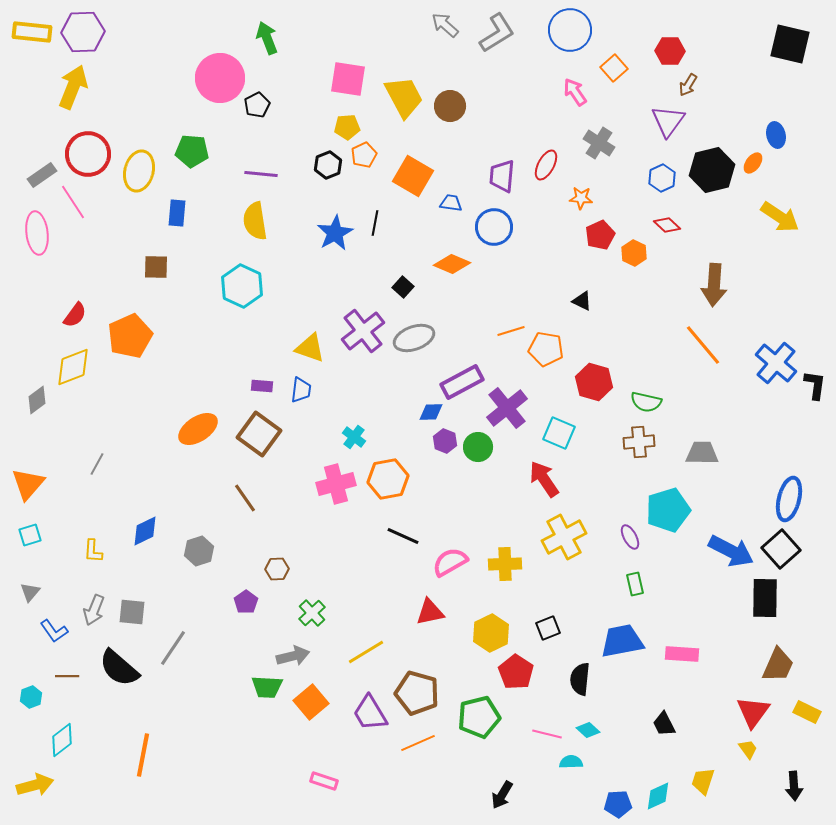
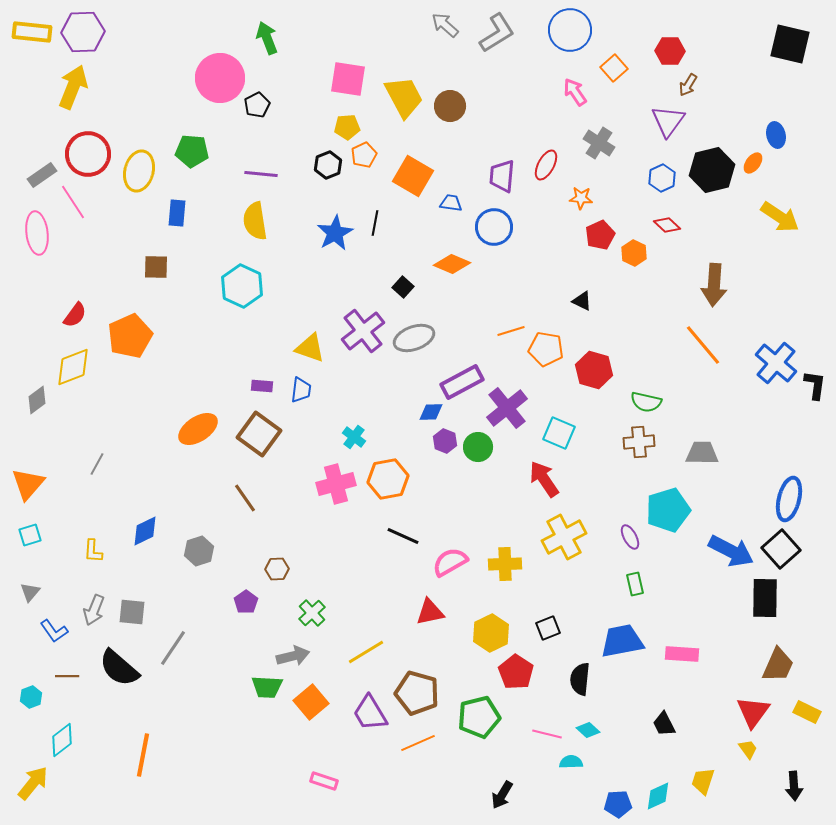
red hexagon at (594, 382): moved 12 px up
yellow arrow at (35, 785): moved 2 px left, 2 px up; rotated 36 degrees counterclockwise
